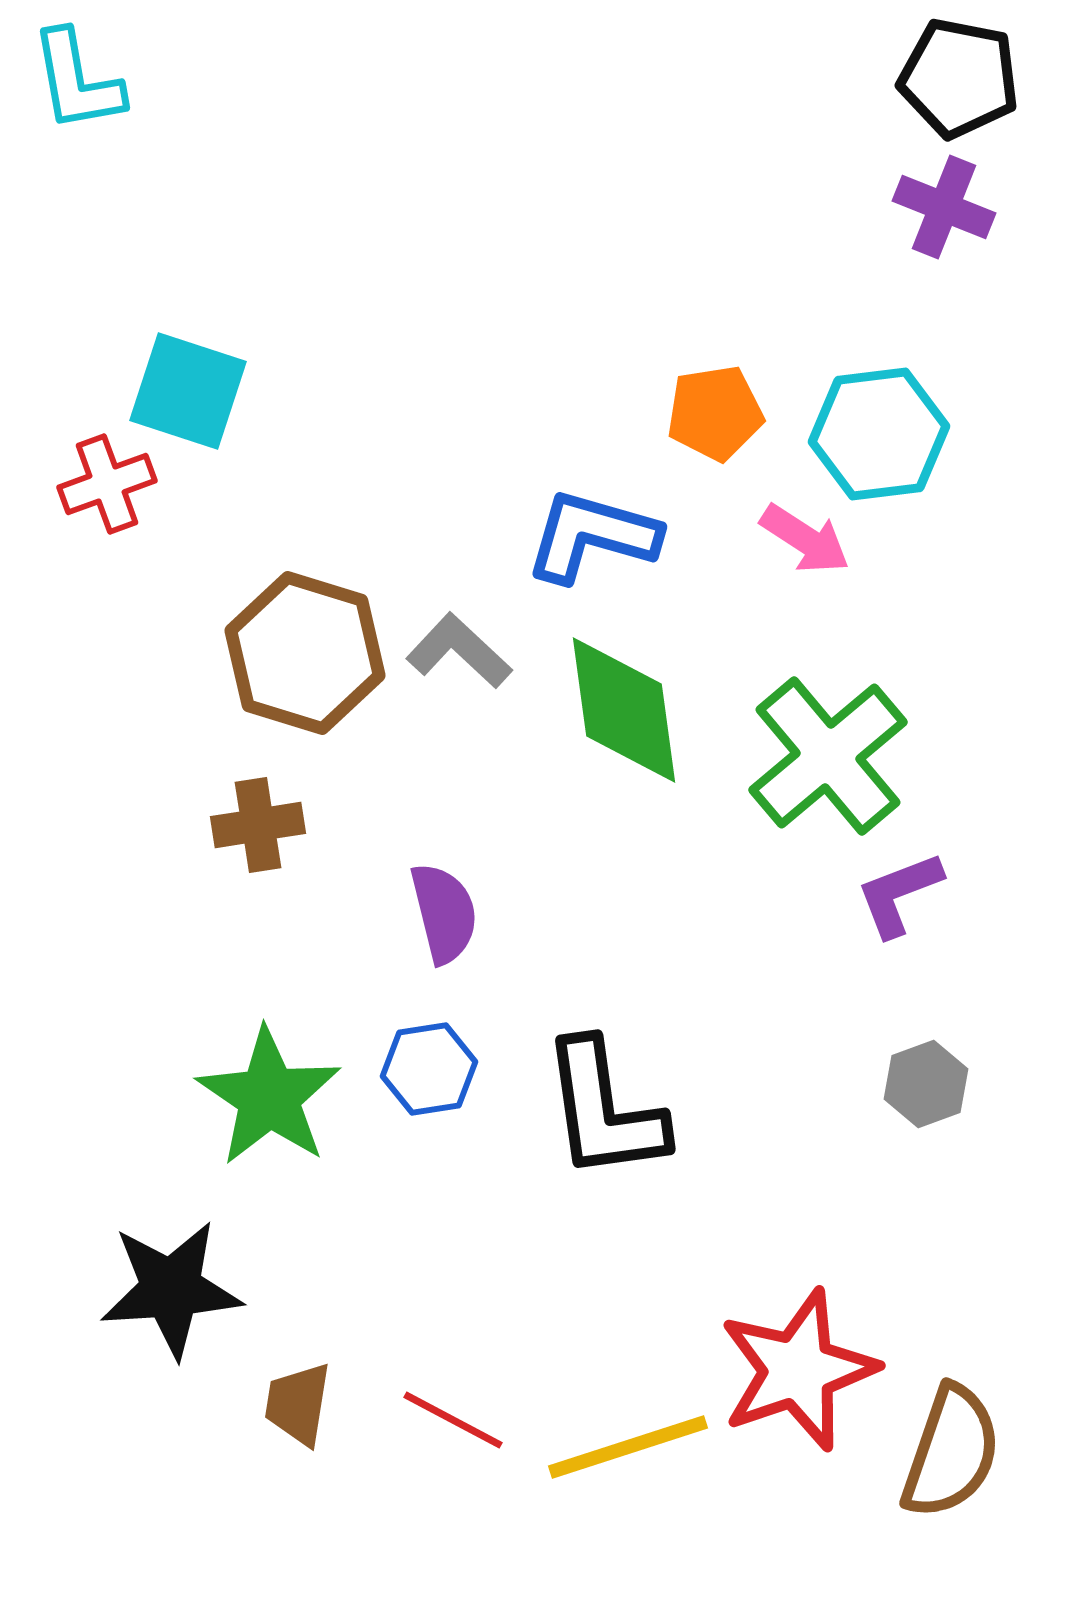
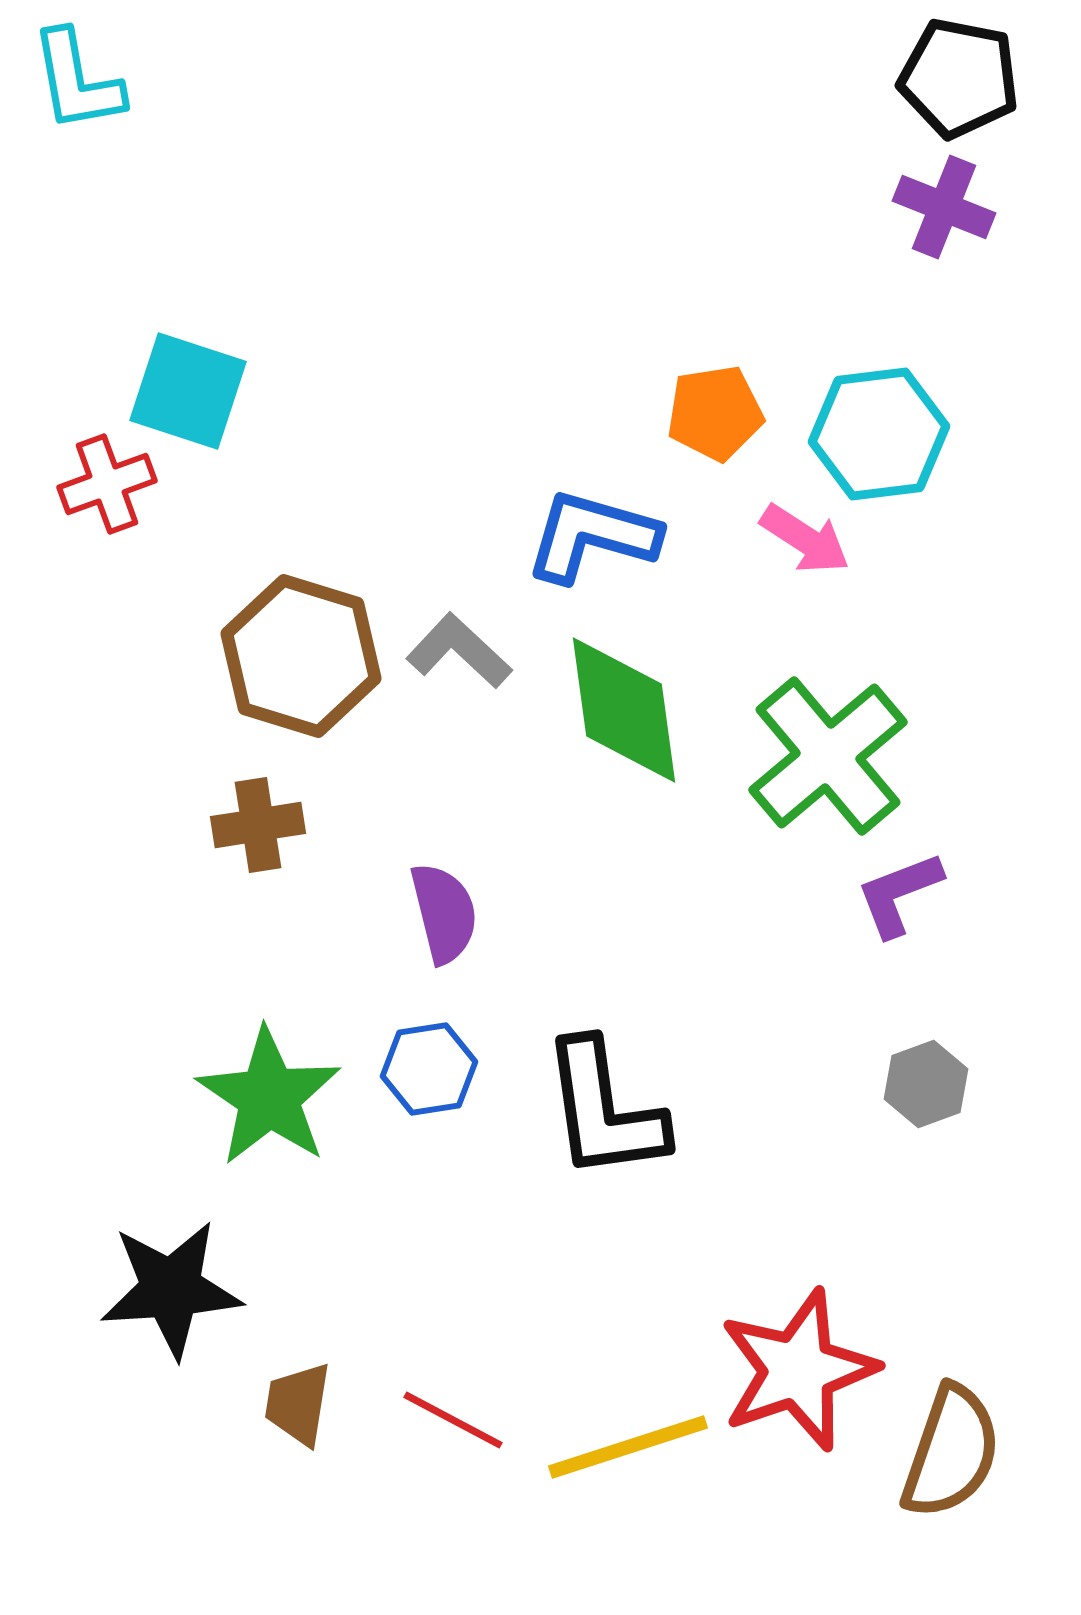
brown hexagon: moved 4 px left, 3 px down
